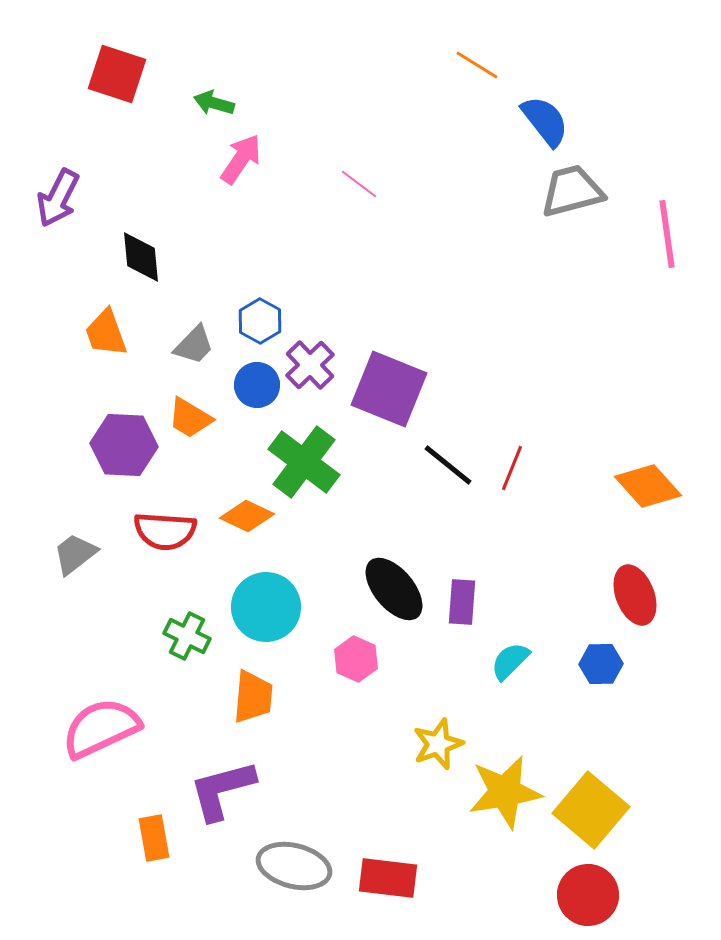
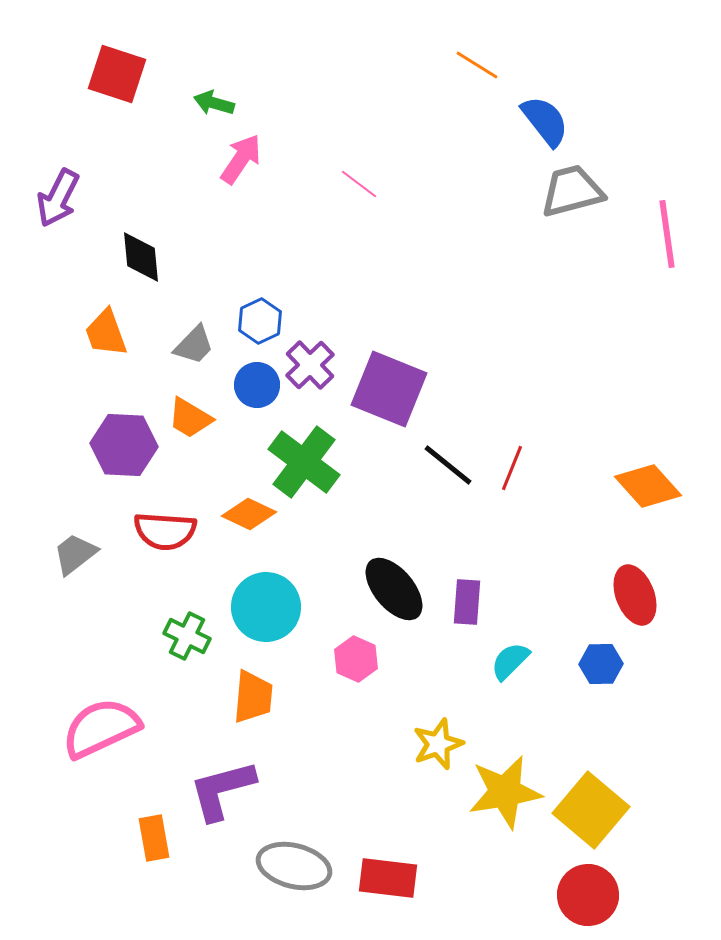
blue hexagon at (260, 321): rotated 6 degrees clockwise
orange diamond at (247, 516): moved 2 px right, 2 px up
purple rectangle at (462, 602): moved 5 px right
